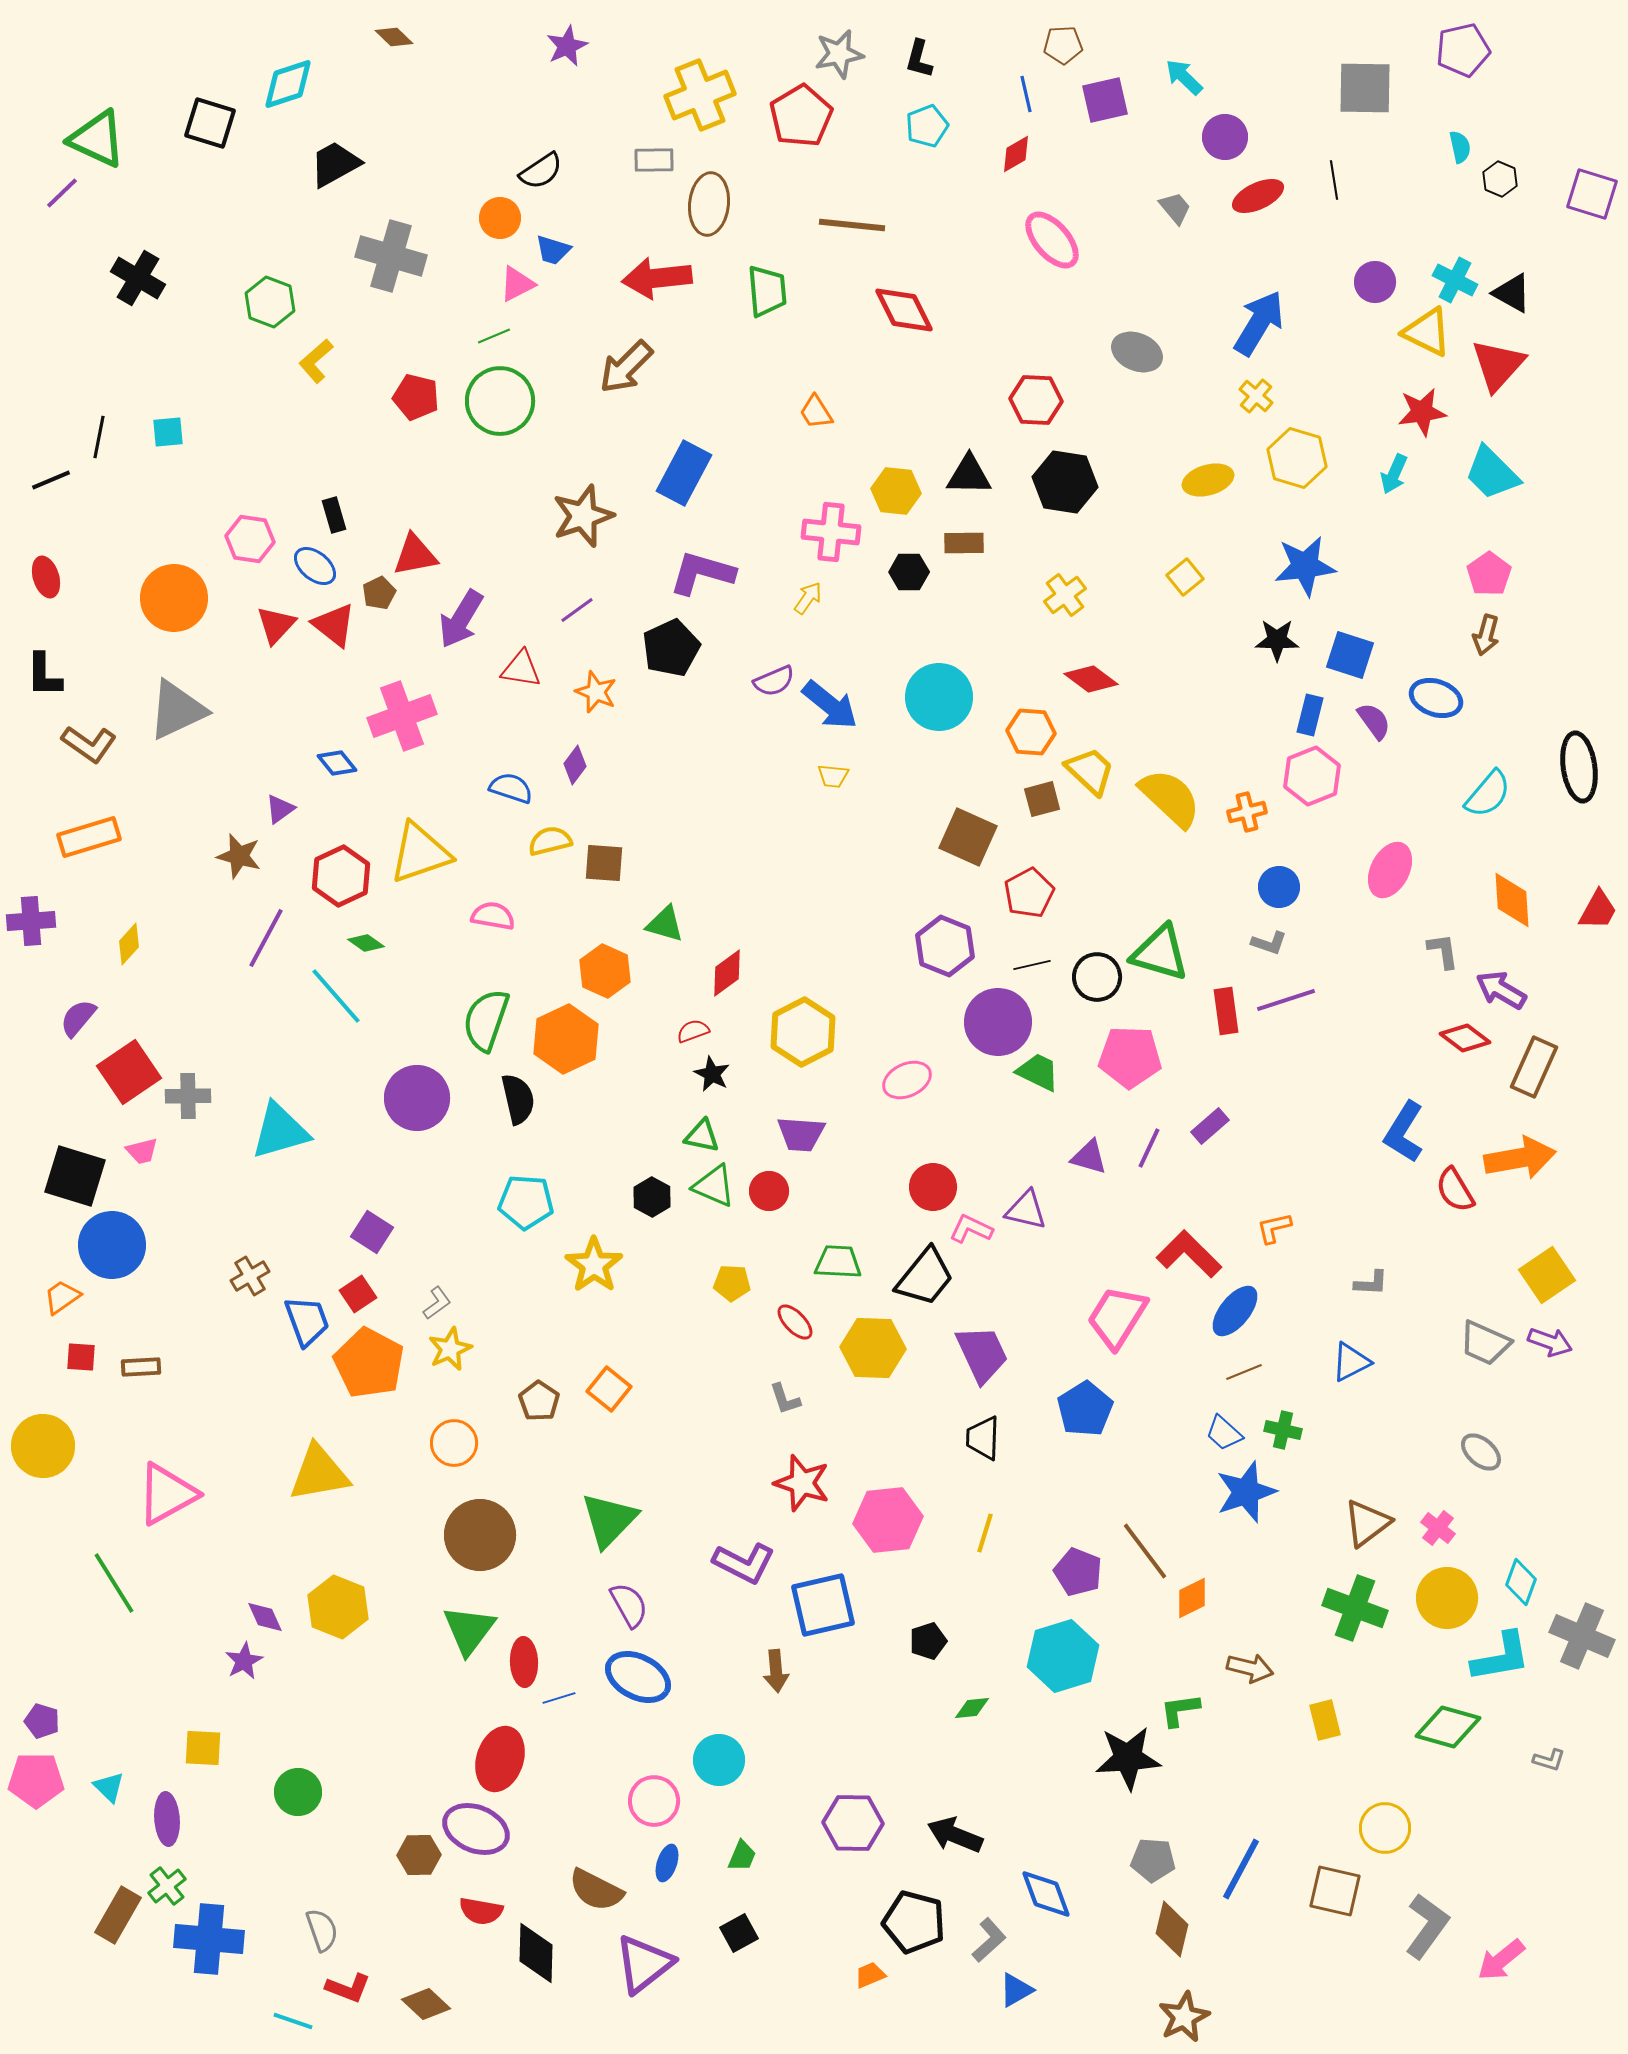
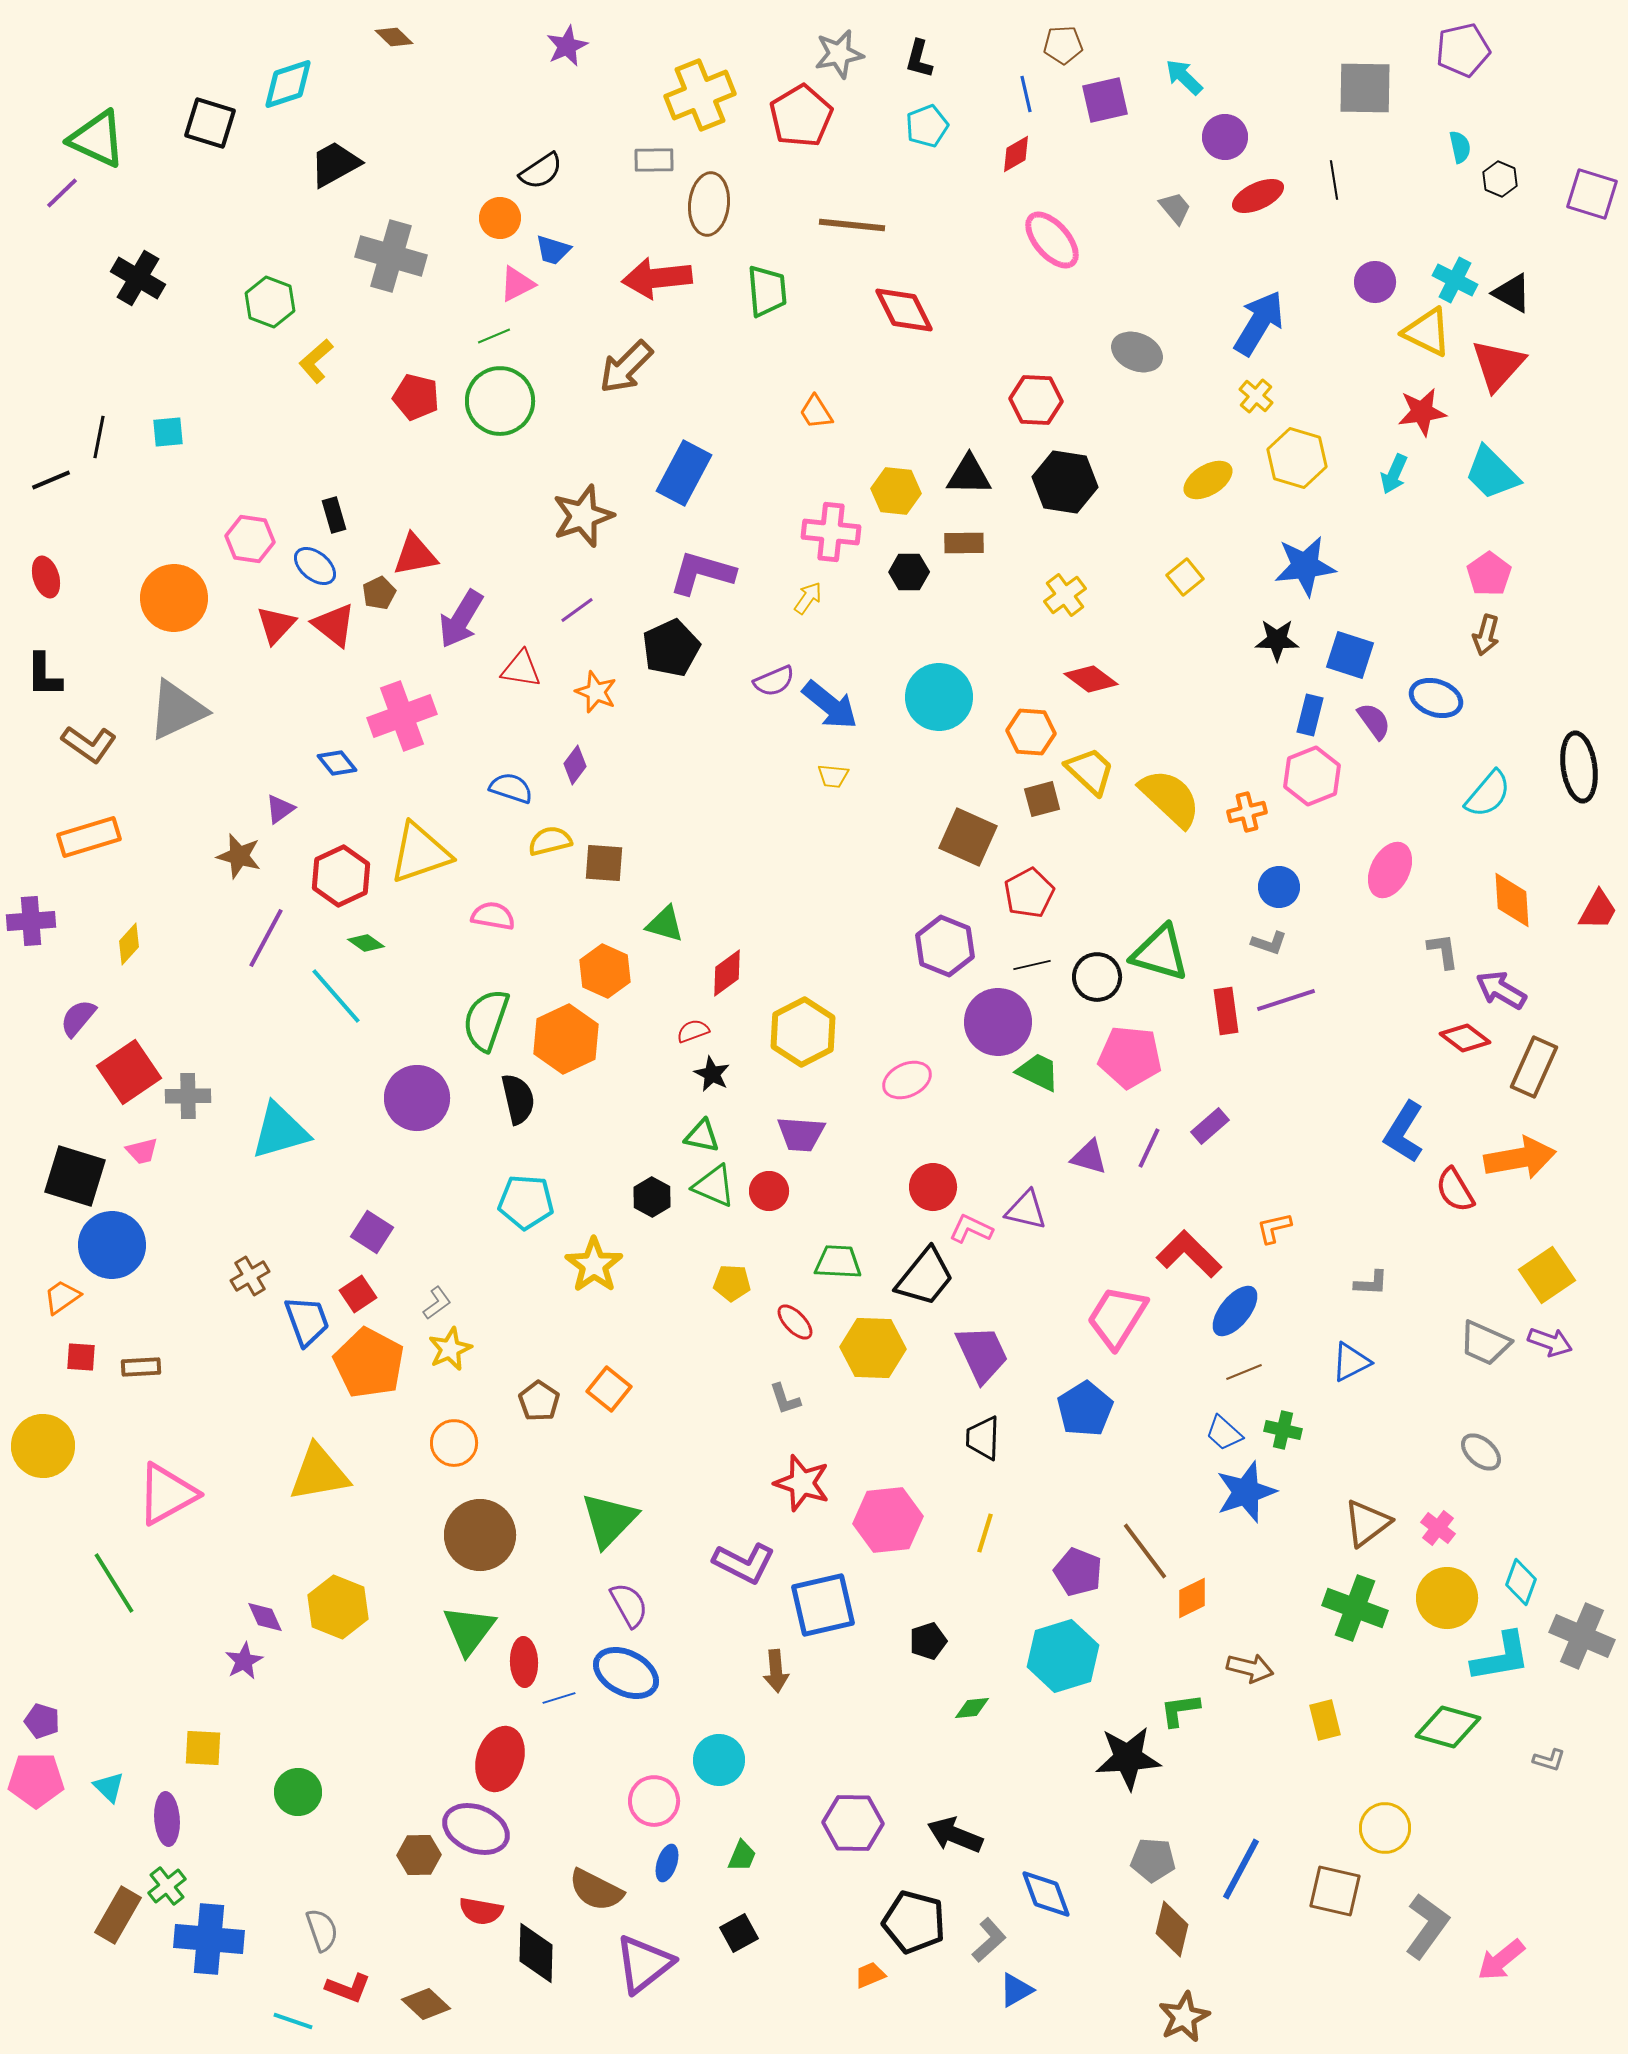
yellow ellipse at (1208, 480): rotated 15 degrees counterclockwise
pink pentagon at (1130, 1057): rotated 4 degrees clockwise
blue ellipse at (638, 1677): moved 12 px left, 4 px up
